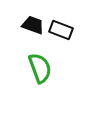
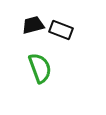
black trapezoid: rotated 35 degrees counterclockwise
